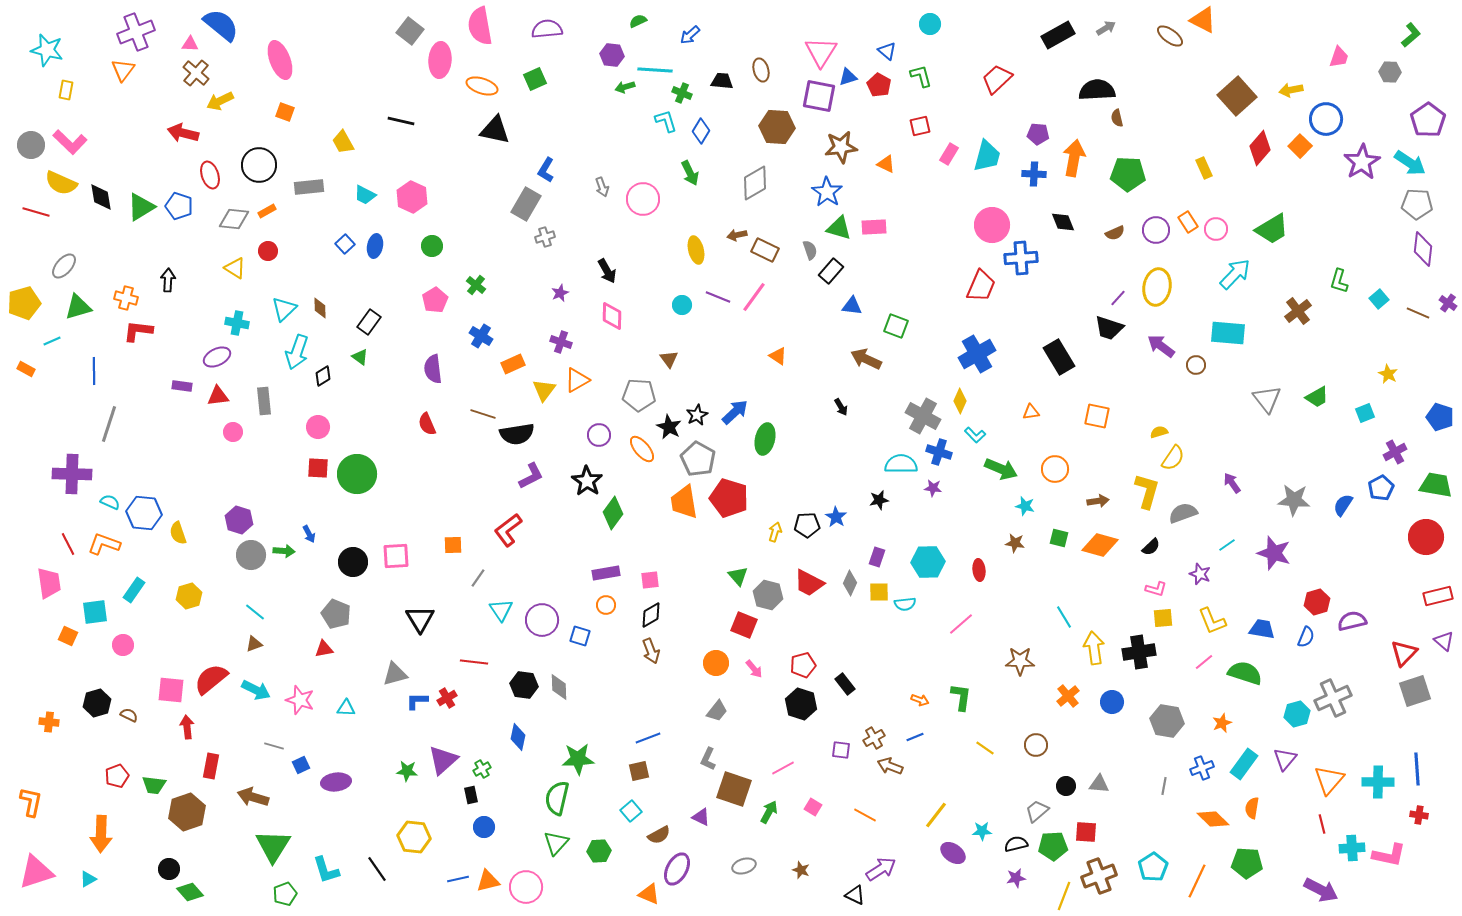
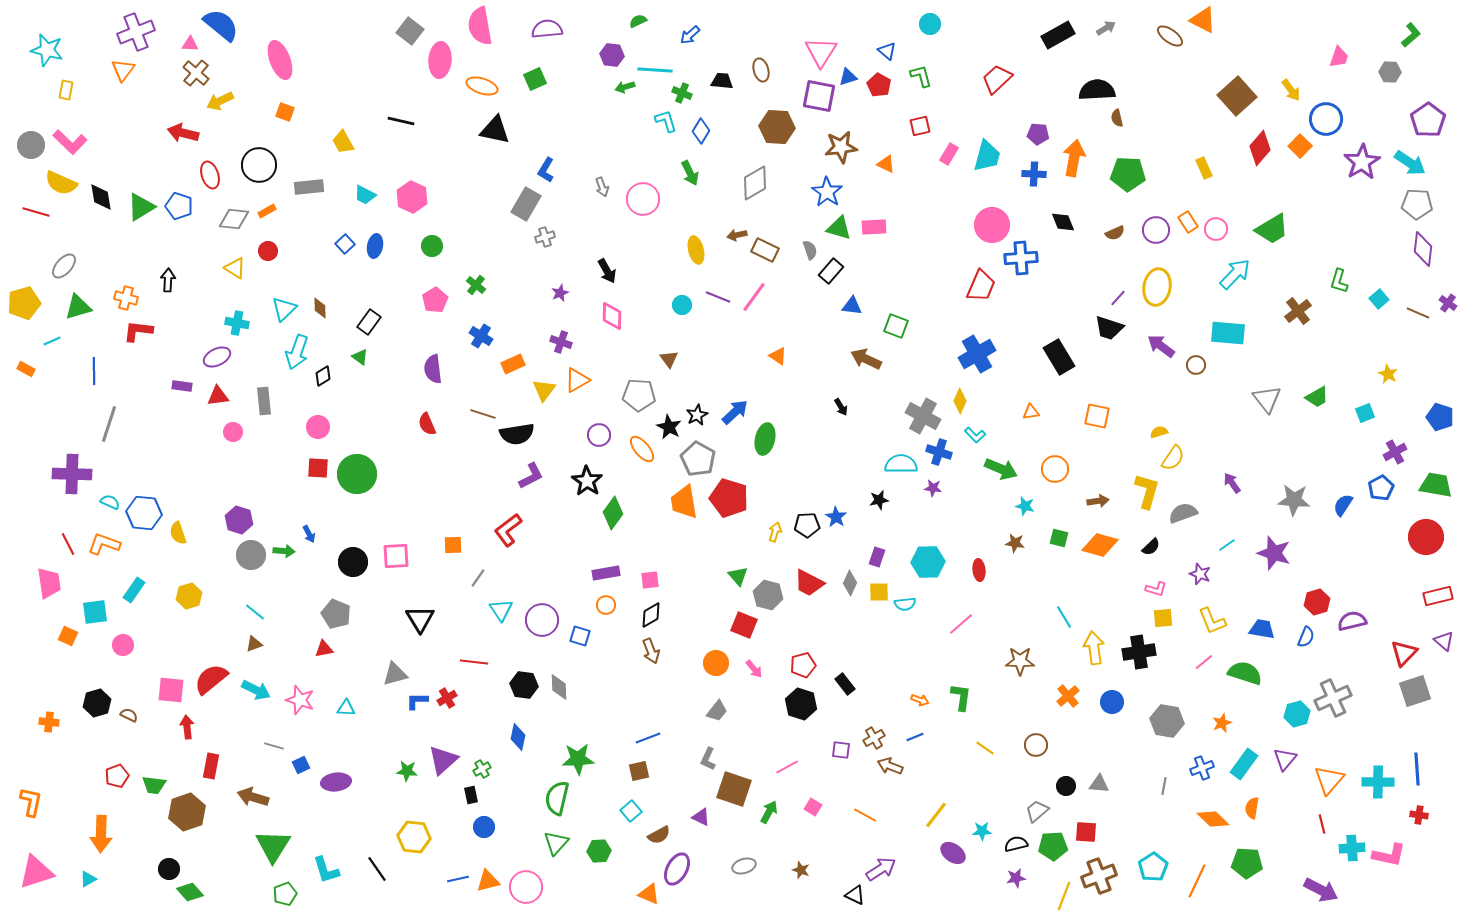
yellow arrow at (1291, 90): rotated 115 degrees counterclockwise
pink line at (783, 768): moved 4 px right, 1 px up
